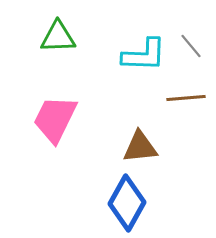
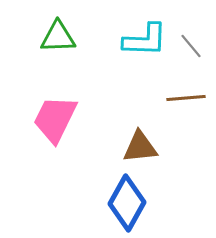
cyan L-shape: moved 1 px right, 15 px up
